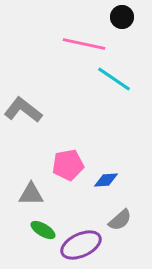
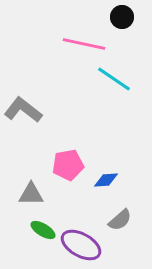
purple ellipse: rotated 54 degrees clockwise
